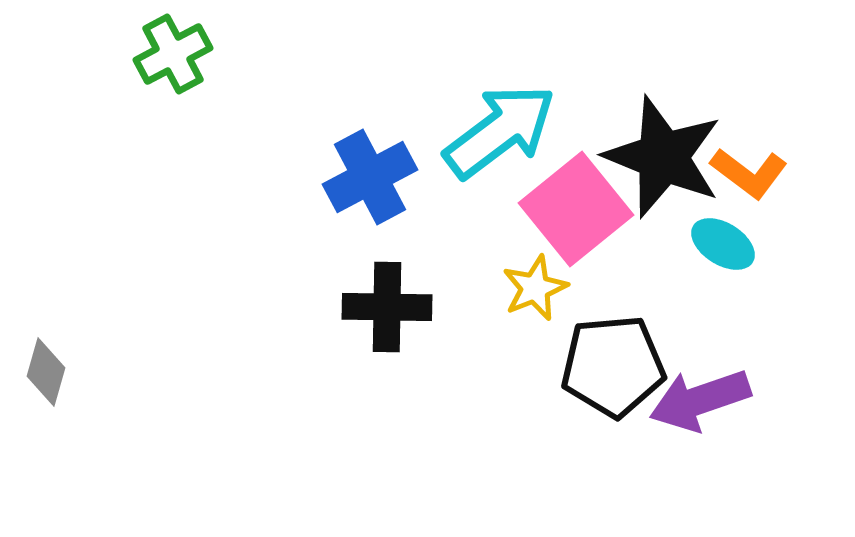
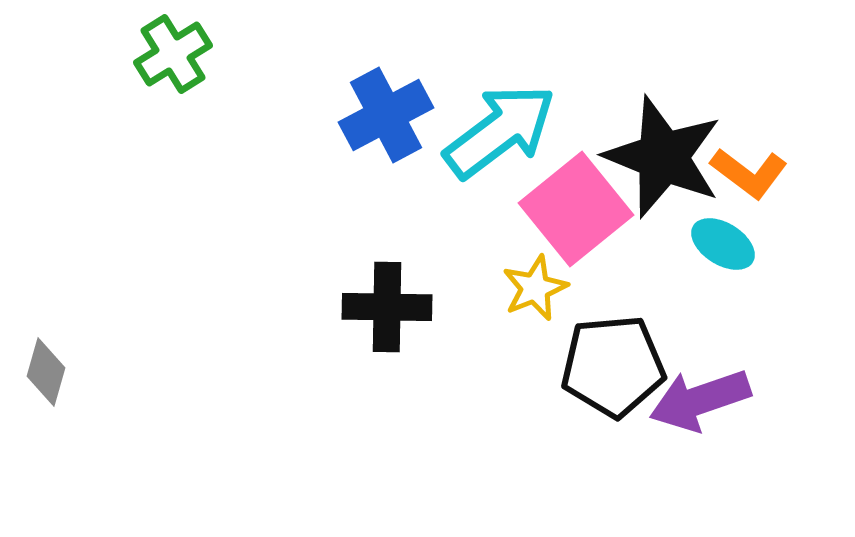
green cross: rotated 4 degrees counterclockwise
blue cross: moved 16 px right, 62 px up
